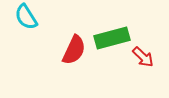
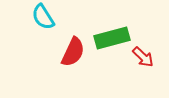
cyan semicircle: moved 17 px right
red semicircle: moved 1 px left, 2 px down
